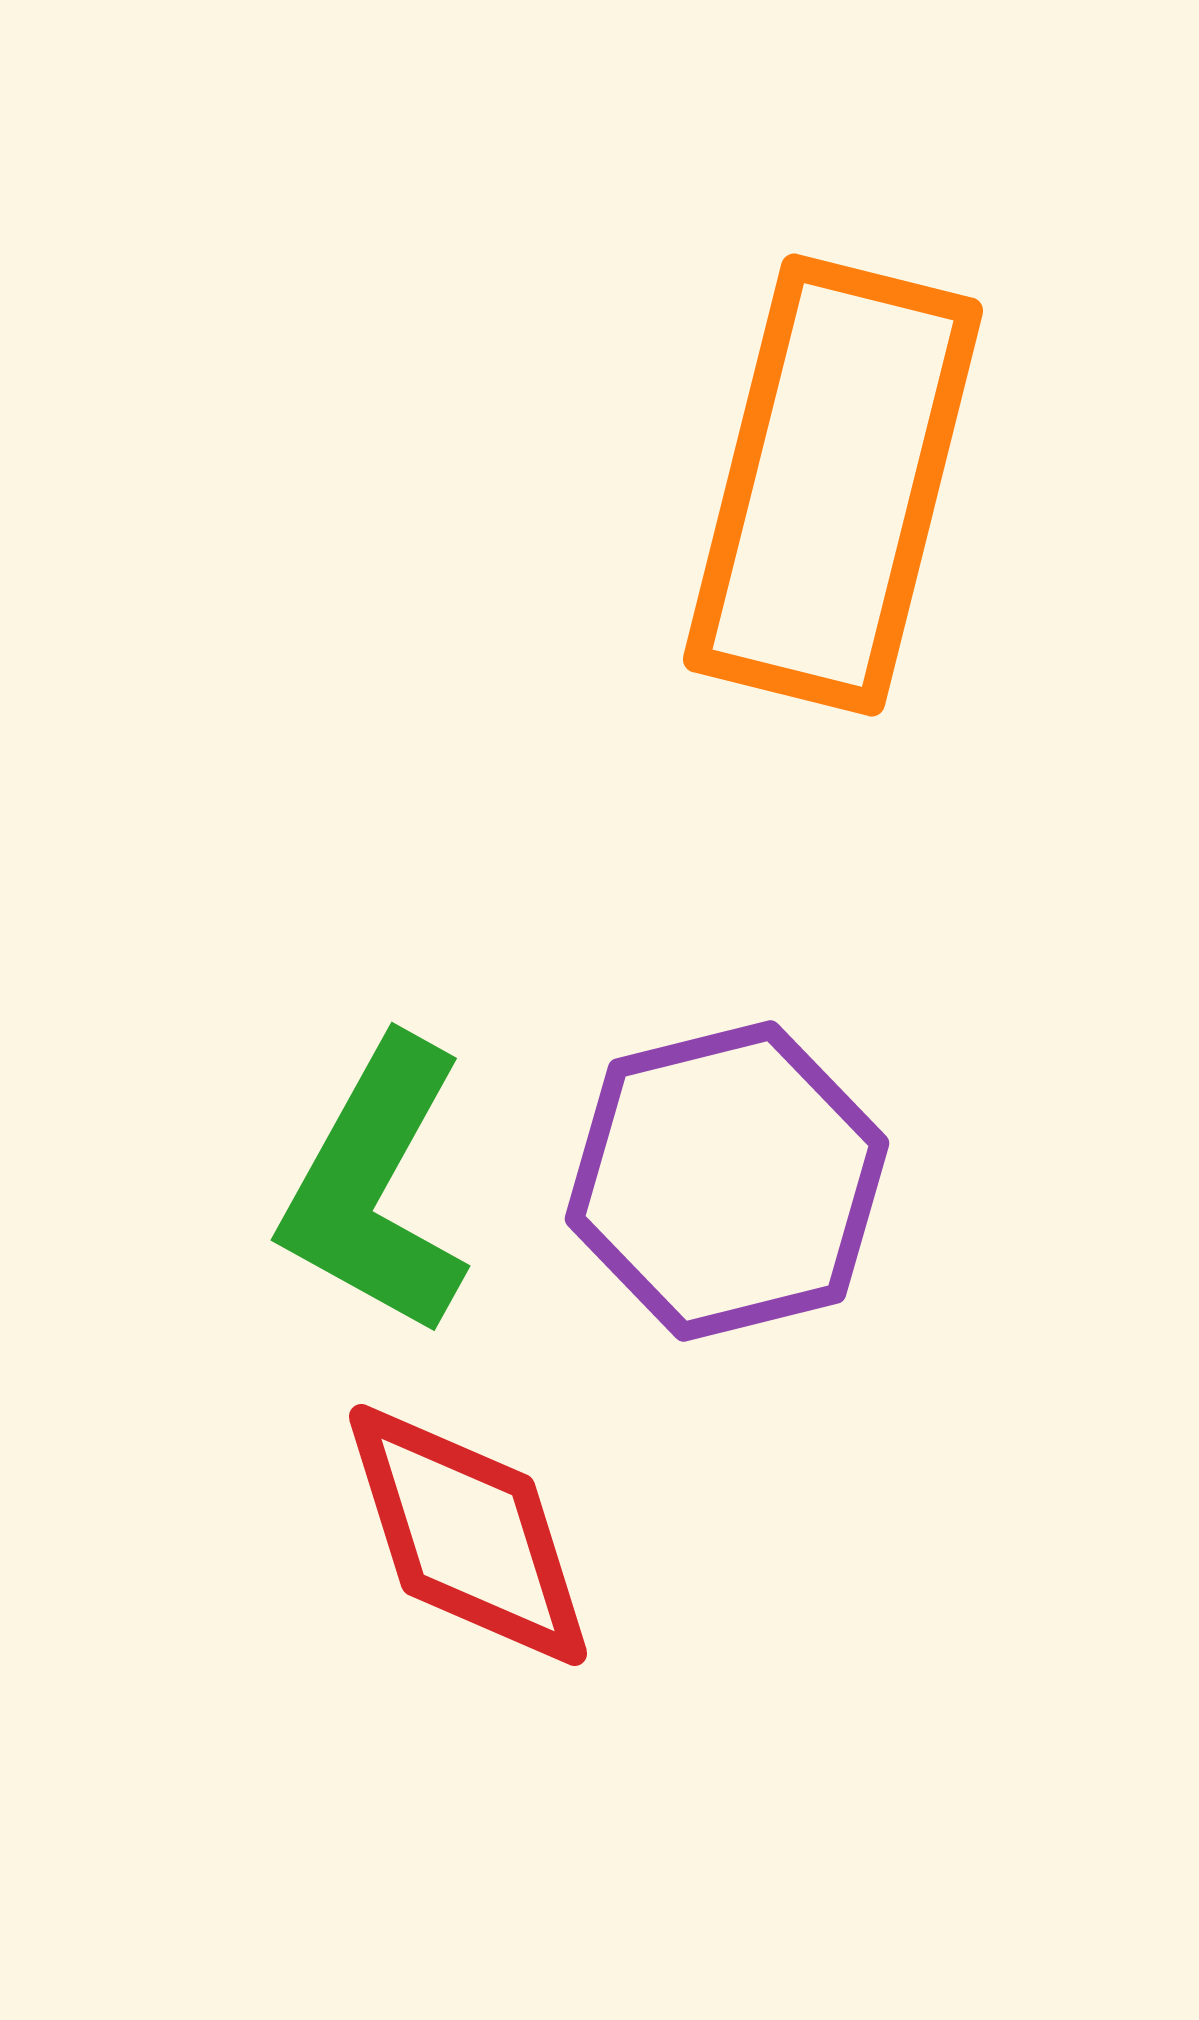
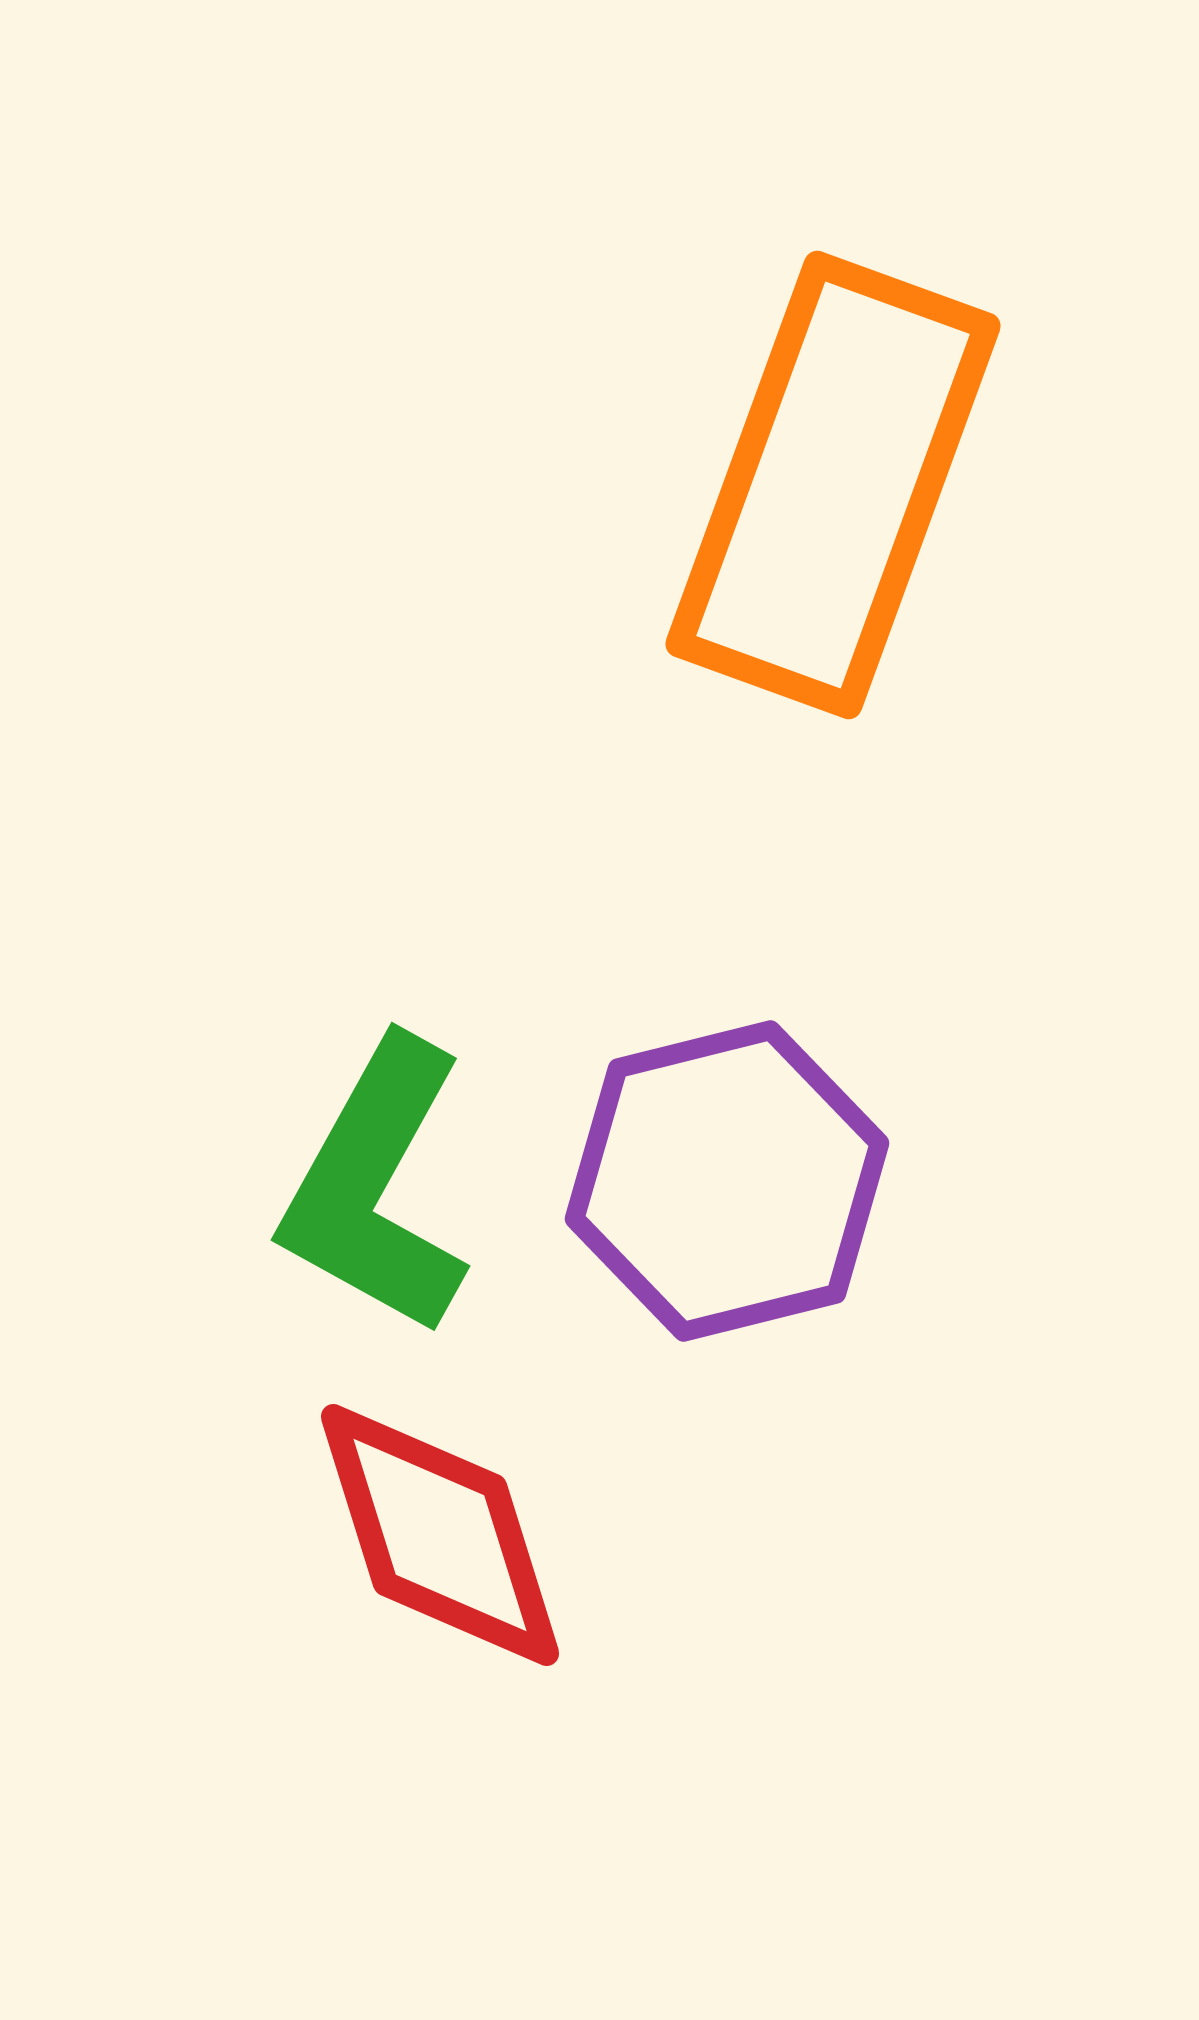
orange rectangle: rotated 6 degrees clockwise
red diamond: moved 28 px left
